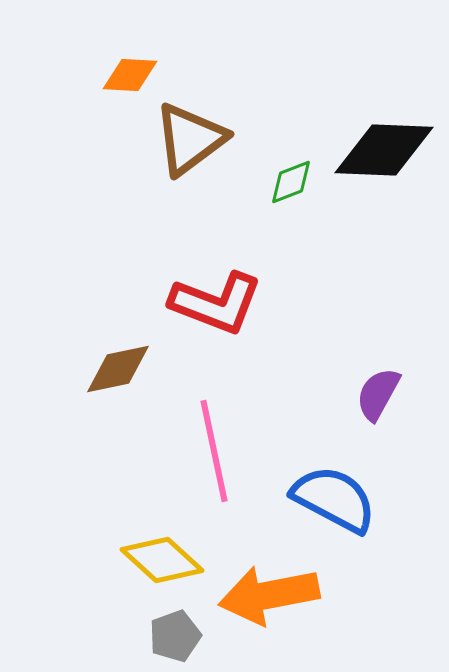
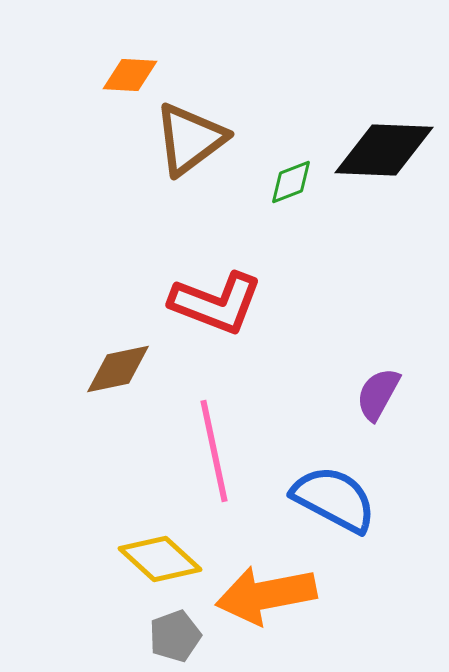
yellow diamond: moved 2 px left, 1 px up
orange arrow: moved 3 px left
